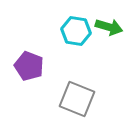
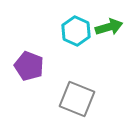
green arrow: rotated 32 degrees counterclockwise
cyan hexagon: rotated 16 degrees clockwise
